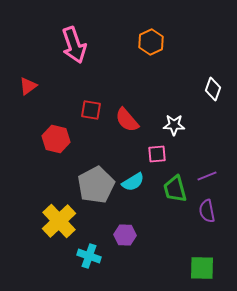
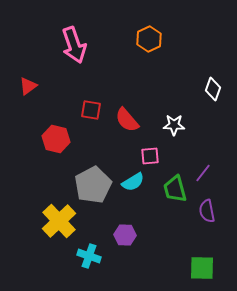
orange hexagon: moved 2 px left, 3 px up
pink square: moved 7 px left, 2 px down
purple line: moved 4 px left, 3 px up; rotated 30 degrees counterclockwise
gray pentagon: moved 3 px left
